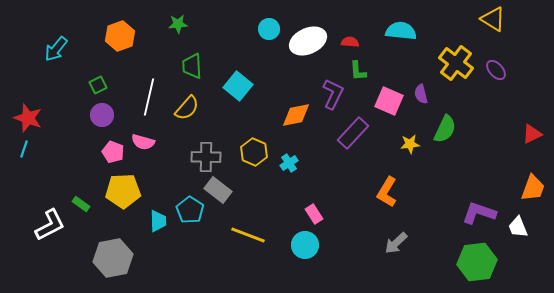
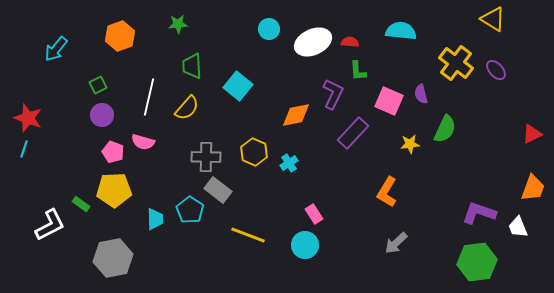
white ellipse at (308, 41): moved 5 px right, 1 px down
yellow pentagon at (123, 191): moved 9 px left, 1 px up
cyan trapezoid at (158, 221): moved 3 px left, 2 px up
